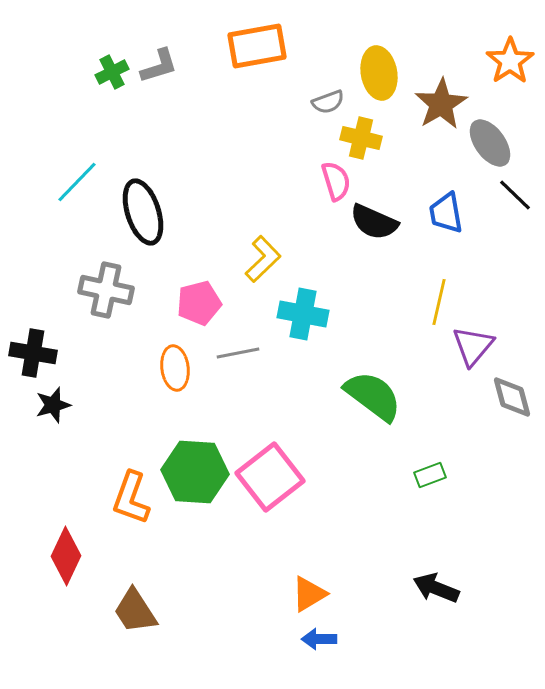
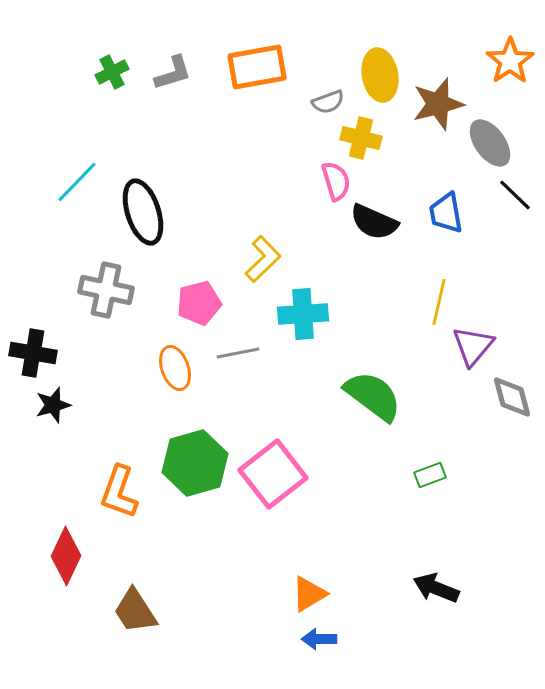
orange rectangle: moved 21 px down
gray L-shape: moved 14 px right, 7 px down
yellow ellipse: moved 1 px right, 2 px down
brown star: moved 3 px left; rotated 16 degrees clockwise
cyan cross: rotated 15 degrees counterclockwise
orange ellipse: rotated 12 degrees counterclockwise
green hexagon: moved 9 px up; rotated 20 degrees counterclockwise
pink square: moved 3 px right, 3 px up
orange L-shape: moved 12 px left, 6 px up
